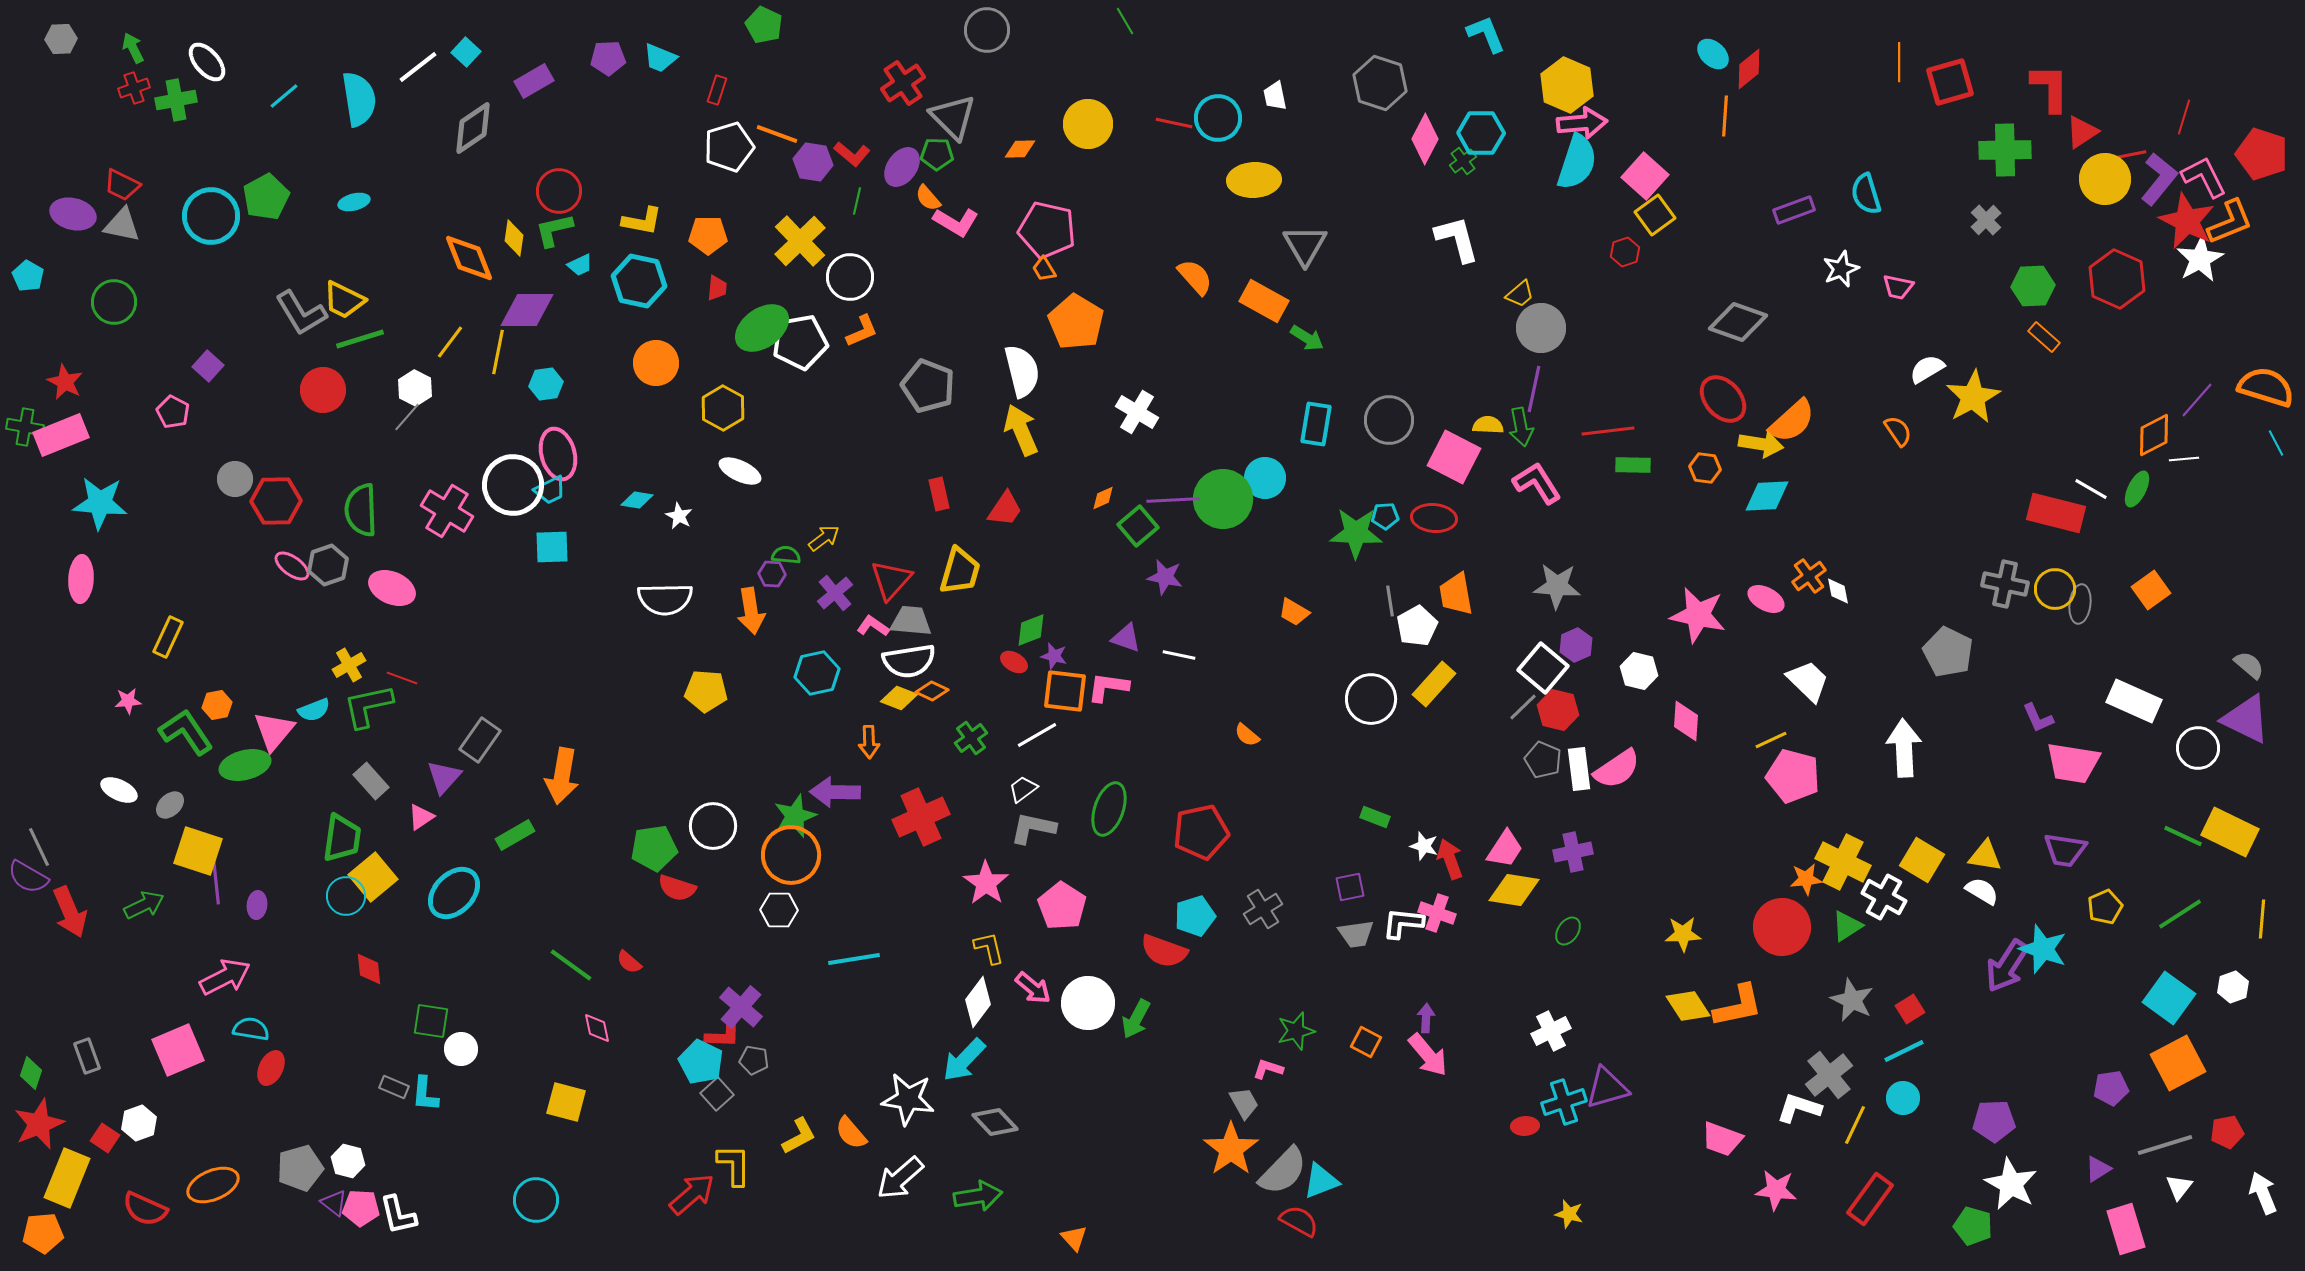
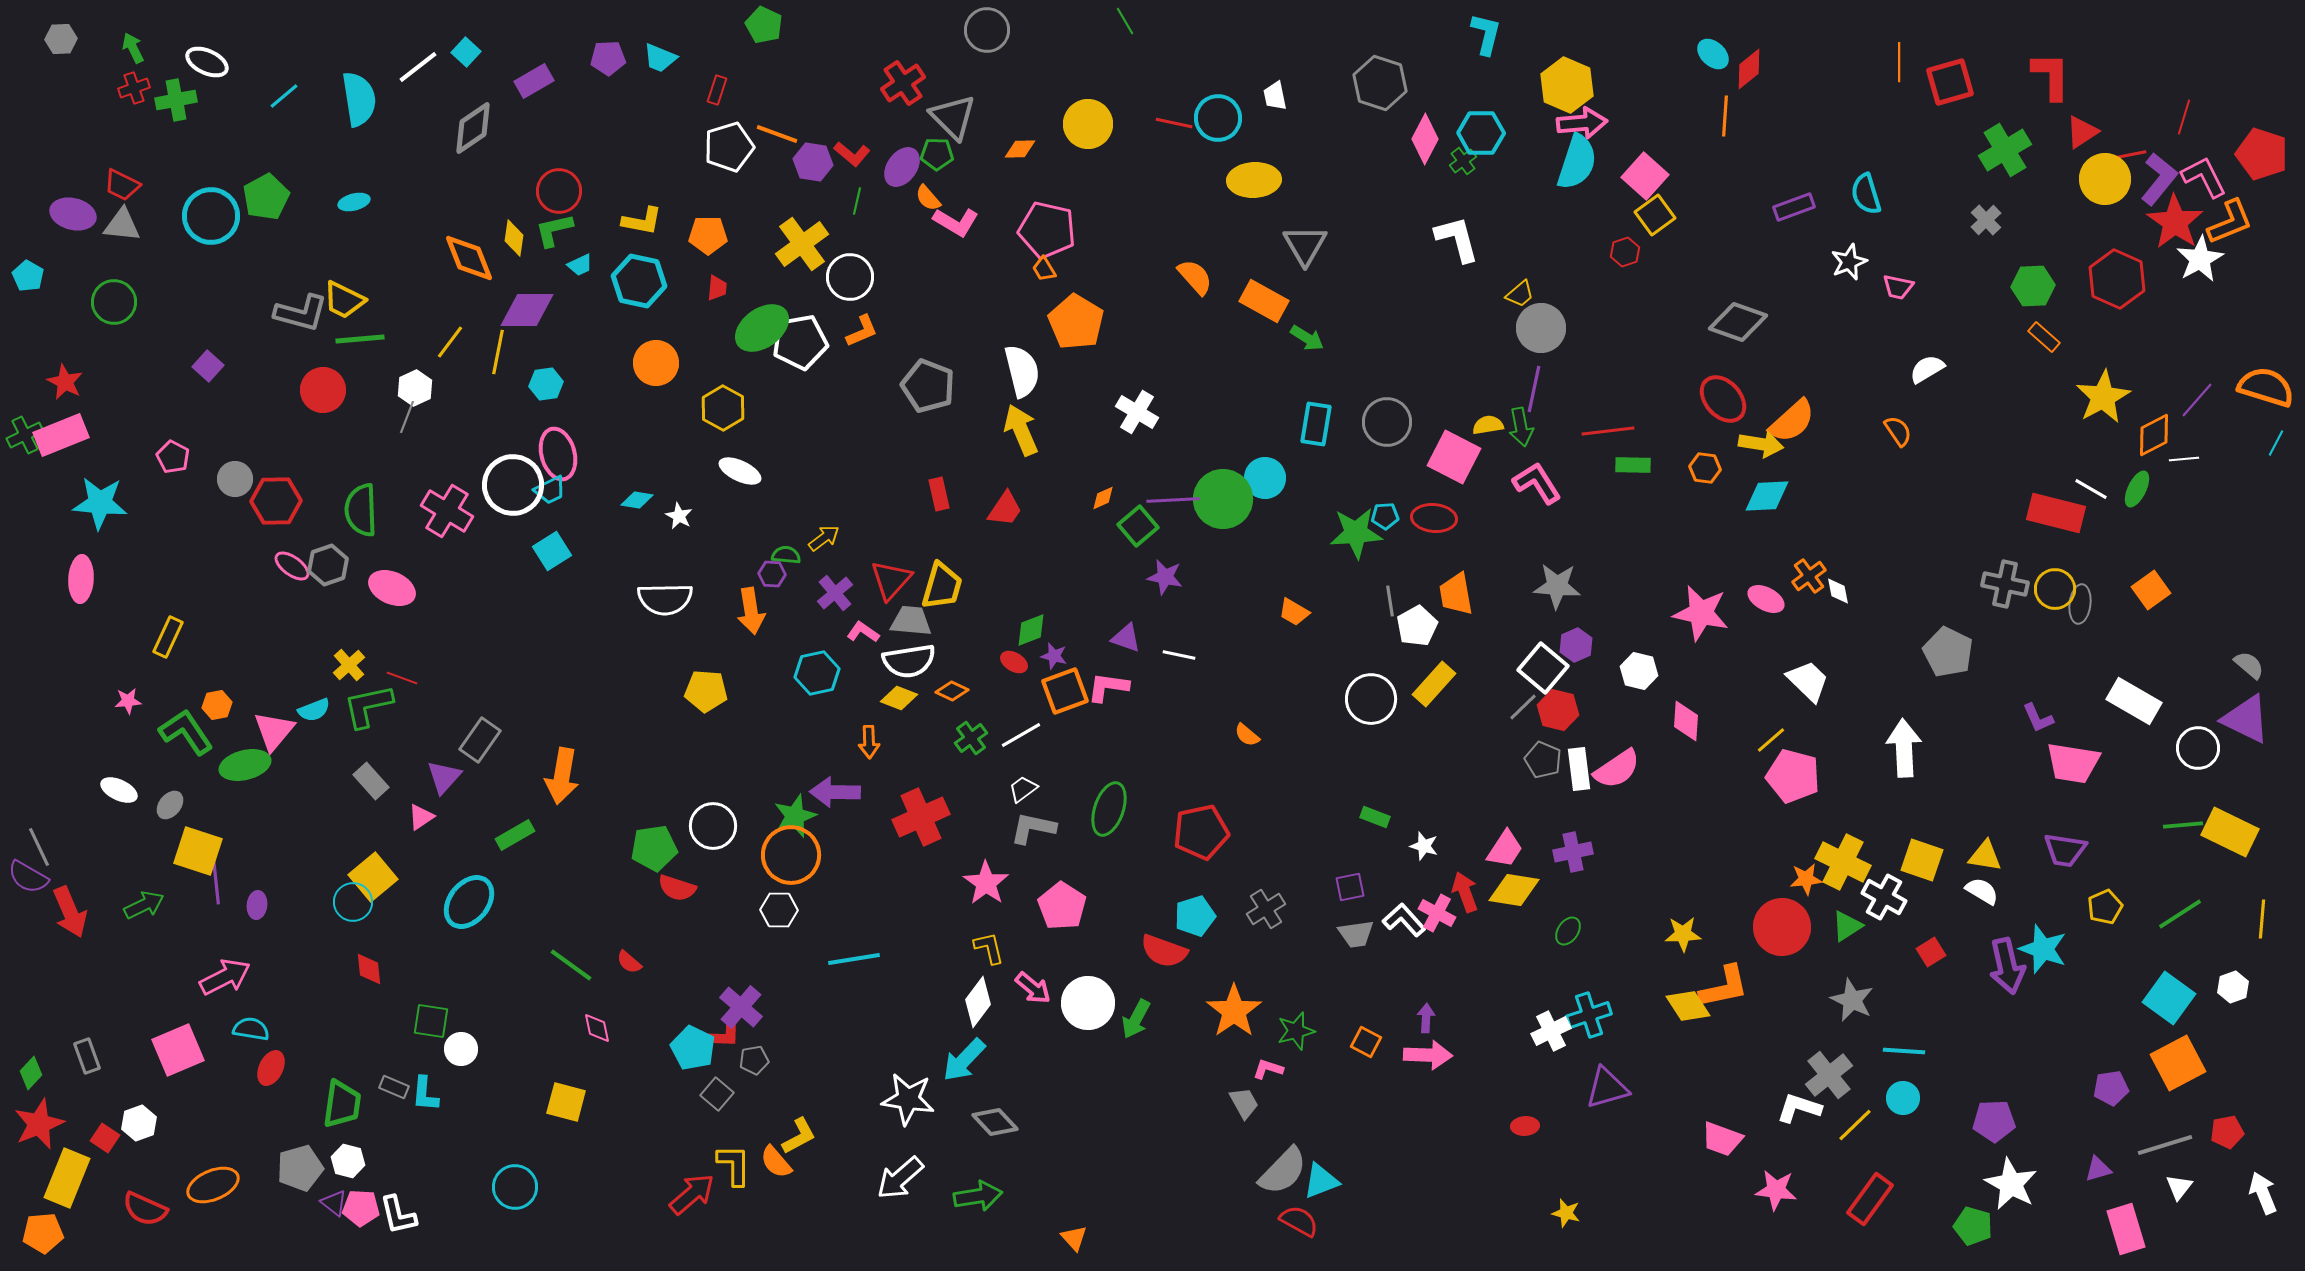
cyan L-shape at (1486, 34): rotated 36 degrees clockwise
white ellipse at (207, 62): rotated 24 degrees counterclockwise
red L-shape at (2050, 88): moved 1 px right, 12 px up
green cross at (2005, 150): rotated 30 degrees counterclockwise
purple rectangle at (1794, 210): moved 3 px up
red star at (2187, 221): moved 12 px left, 1 px down; rotated 8 degrees clockwise
gray triangle at (122, 225): rotated 6 degrees counterclockwise
yellow cross at (800, 241): moved 2 px right, 3 px down; rotated 8 degrees clockwise
white star at (1841, 269): moved 8 px right, 7 px up
gray L-shape at (301, 313): rotated 44 degrees counterclockwise
green line at (360, 339): rotated 12 degrees clockwise
white hexagon at (415, 388): rotated 8 degrees clockwise
yellow star at (1973, 397): moved 130 px right
pink pentagon at (173, 412): moved 45 px down
gray line at (407, 417): rotated 20 degrees counterclockwise
gray circle at (1389, 420): moved 2 px left, 2 px down
yellow semicircle at (1488, 425): rotated 12 degrees counterclockwise
green cross at (25, 427): moved 8 px down; rotated 36 degrees counterclockwise
cyan line at (2276, 443): rotated 56 degrees clockwise
green star at (1356, 533): rotated 6 degrees counterclockwise
cyan square at (552, 547): moved 4 px down; rotated 30 degrees counterclockwise
yellow trapezoid at (960, 571): moved 18 px left, 15 px down
pink star at (1698, 615): moved 3 px right, 2 px up
pink L-shape at (873, 626): moved 10 px left, 6 px down
yellow cross at (349, 665): rotated 12 degrees counterclockwise
orange diamond at (932, 691): moved 20 px right
orange square at (1065, 691): rotated 27 degrees counterclockwise
white rectangle at (2134, 701): rotated 6 degrees clockwise
white line at (1037, 735): moved 16 px left
yellow line at (1771, 740): rotated 16 degrees counterclockwise
gray ellipse at (170, 805): rotated 8 degrees counterclockwise
green line at (2183, 836): moved 11 px up; rotated 30 degrees counterclockwise
green trapezoid at (342, 838): moved 266 px down
red arrow at (1450, 859): moved 15 px right, 33 px down
yellow square at (1922, 860): rotated 12 degrees counterclockwise
cyan ellipse at (454, 893): moved 15 px right, 9 px down; rotated 6 degrees counterclockwise
cyan circle at (346, 896): moved 7 px right, 6 px down
gray cross at (1263, 909): moved 3 px right
pink cross at (1437, 913): rotated 9 degrees clockwise
white L-shape at (1403, 923): moved 1 px right, 3 px up; rotated 42 degrees clockwise
purple arrow at (2007, 966): rotated 46 degrees counterclockwise
orange L-shape at (1738, 1006): moved 14 px left, 19 px up
red square at (1910, 1009): moved 21 px right, 57 px up
cyan line at (1904, 1051): rotated 30 degrees clockwise
pink arrow at (1428, 1055): rotated 48 degrees counterclockwise
gray pentagon at (754, 1060): rotated 20 degrees counterclockwise
cyan pentagon at (701, 1062): moved 8 px left, 14 px up
green diamond at (31, 1073): rotated 24 degrees clockwise
gray square at (717, 1094): rotated 8 degrees counterclockwise
cyan cross at (1564, 1102): moved 25 px right, 87 px up
yellow line at (1855, 1125): rotated 21 degrees clockwise
orange semicircle at (851, 1133): moved 75 px left, 29 px down
orange star at (1231, 1149): moved 3 px right, 138 px up
purple triangle at (2098, 1169): rotated 16 degrees clockwise
cyan circle at (536, 1200): moved 21 px left, 13 px up
yellow star at (1569, 1214): moved 3 px left, 1 px up
